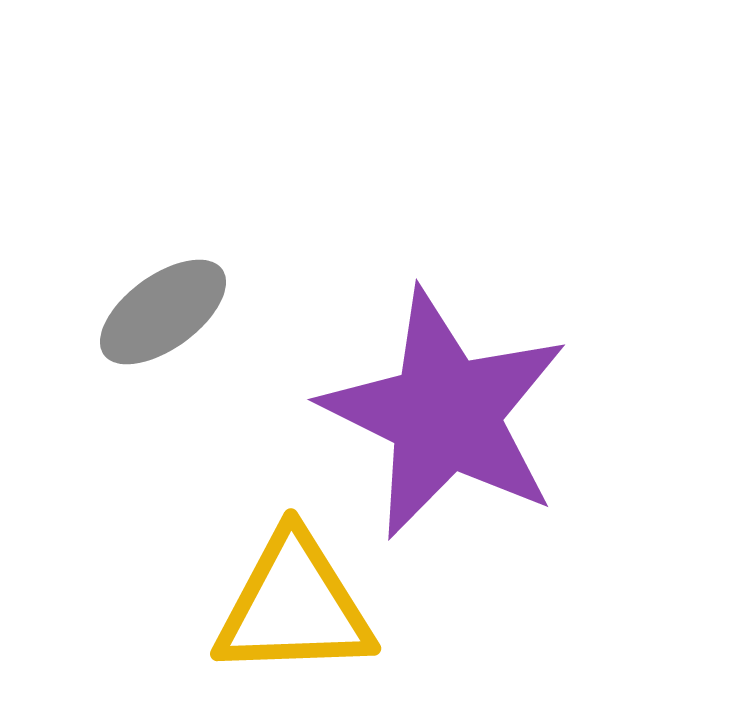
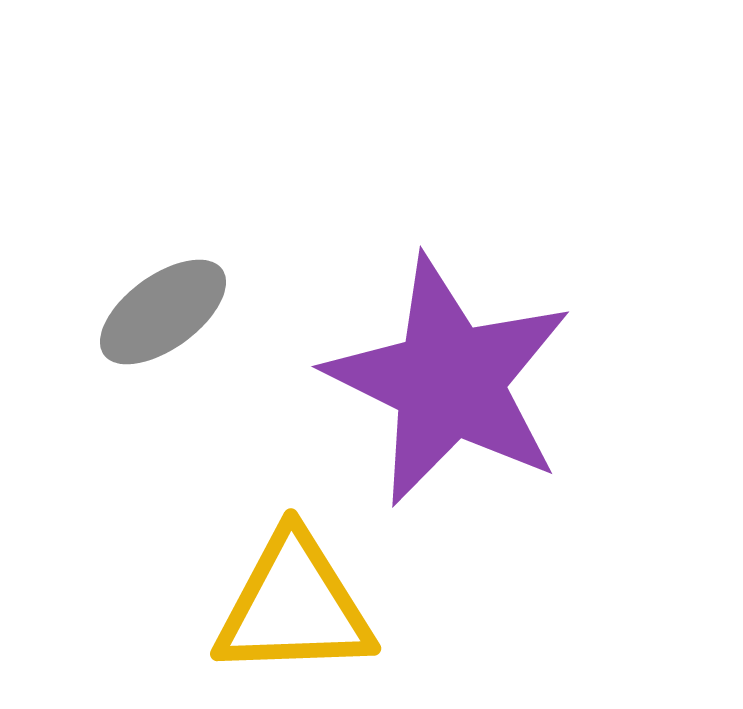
purple star: moved 4 px right, 33 px up
